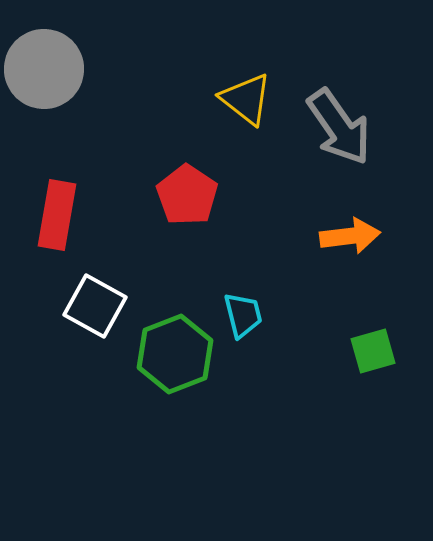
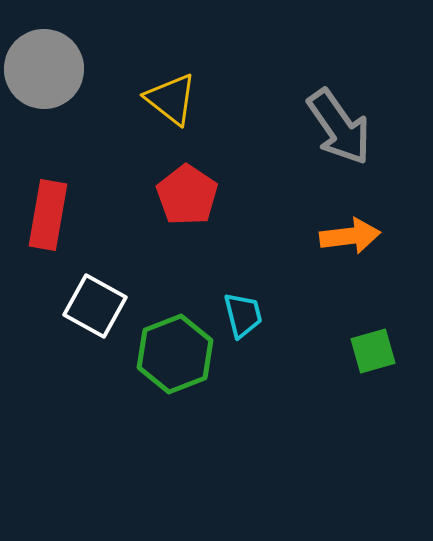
yellow triangle: moved 75 px left
red rectangle: moved 9 px left
